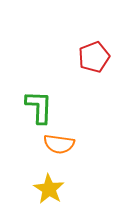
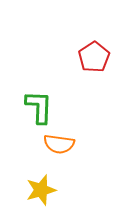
red pentagon: rotated 12 degrees counterclockwise
yellow star: moved 8 px left, 1 px down; rotated 24 degrees clockwise
